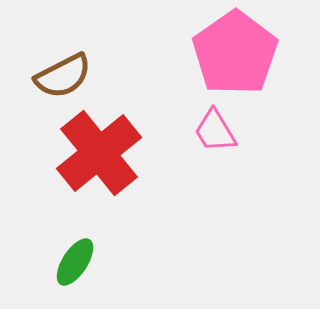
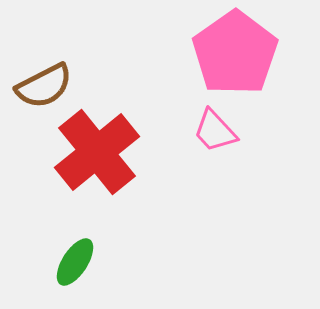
brown semicircle: moved 19 px left, 10 px down
pink trapezoid: rotated 12 degrees counterclockwise
red cross: moved 2 px left, 1 px up
